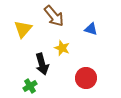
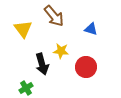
yellow triangle: rotated 18 degrees counterclockwise
yellow star: moved 1 px left, 3 px down; rotated 14 degrees counterclockwise
red circle: moved 11 px up
green cross: moved 4 px left, 2 px down
